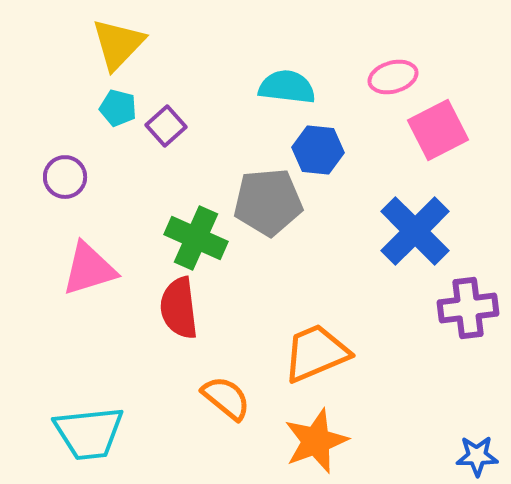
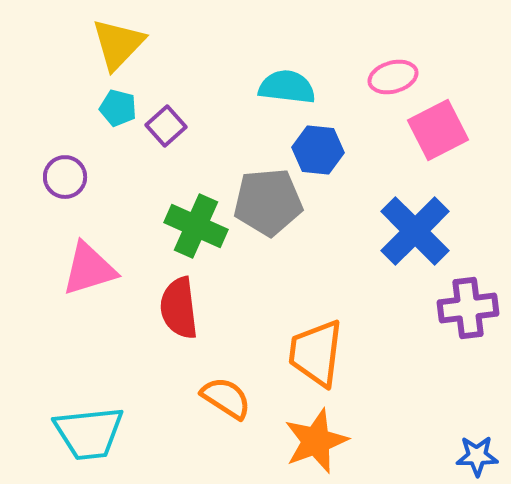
green cross: moved 12 px up
orange trapezoid: rotated 60 degrees counterclockwise
orange semicircle: rotated 6 degrees counterclockwise
